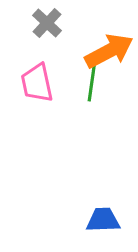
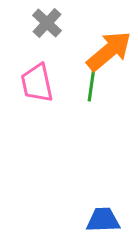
orange arrow: rotated 12 degrees counterclockwise
